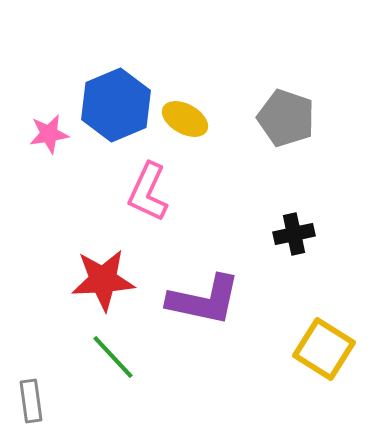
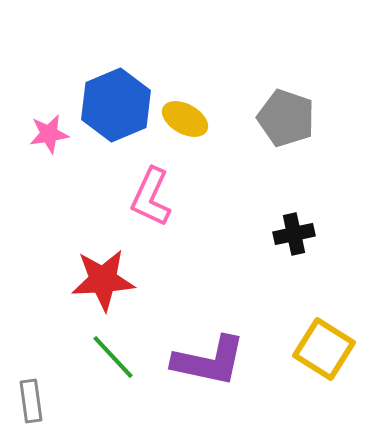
pink L-shape: moved 3 px right, 5 px down
purple L-shape: moved 5 px right, 61 px down
